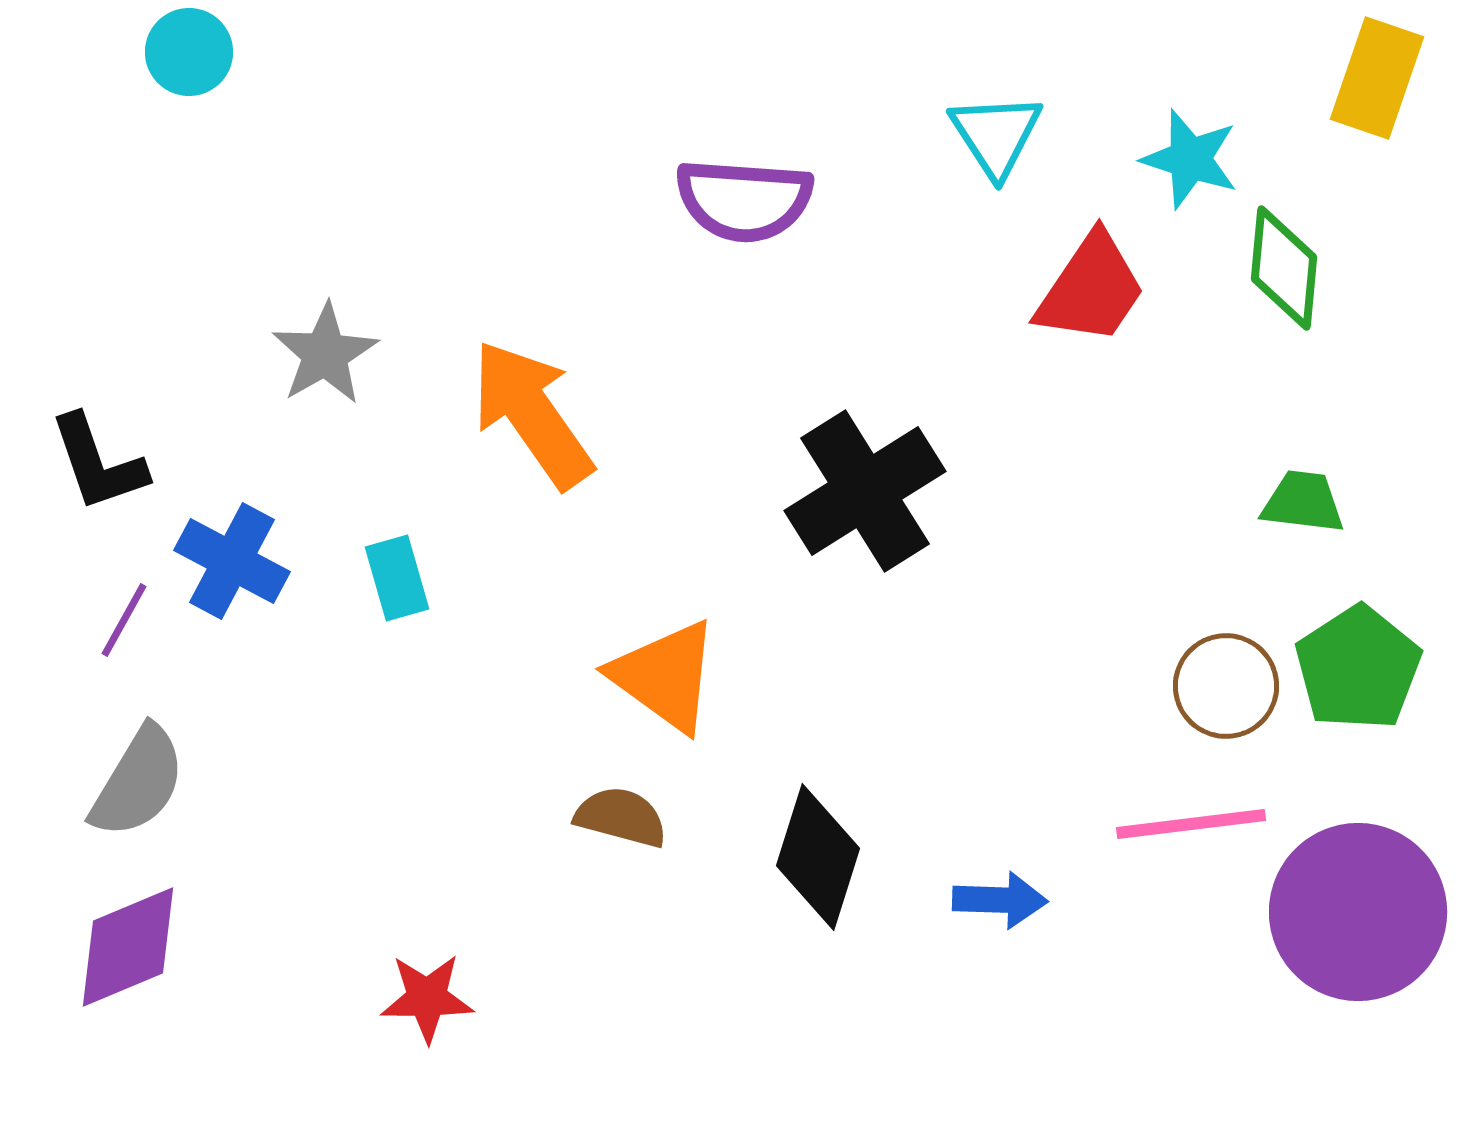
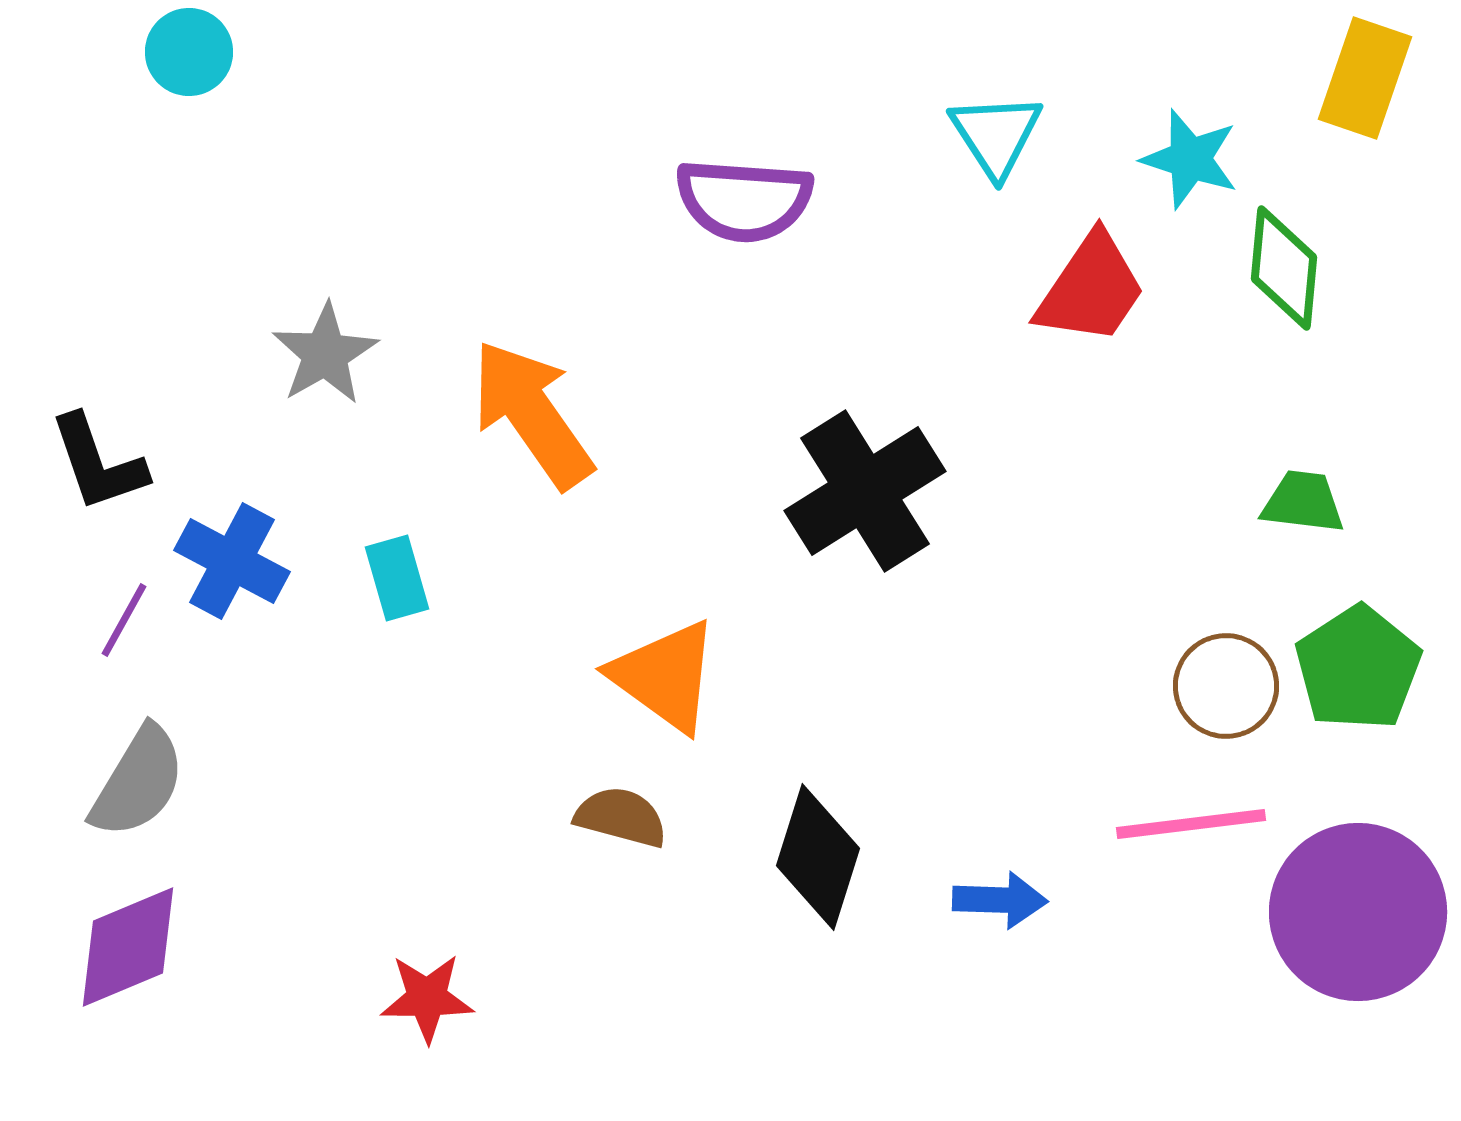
yellow rectangle: moved 12 px left
